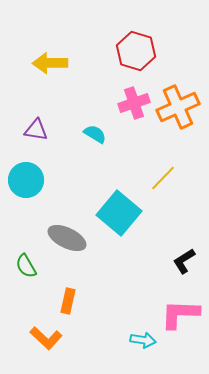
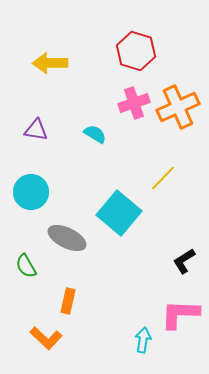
cyan circle: moved 5 px right, 12 px down
cyan arrow: rotated 90 degrees counterclockwise
